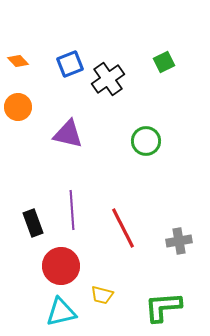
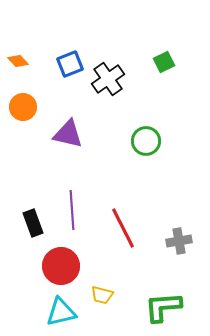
orange circle: moved 5 px right
